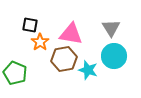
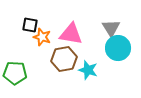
orange star: moved 2 px right, 5 px up; rotated 18 degrees counterclockwise
cyan circle: moved 4 px right, 8 px up
green pentagon: rotated 20 degrees counterclockwise
